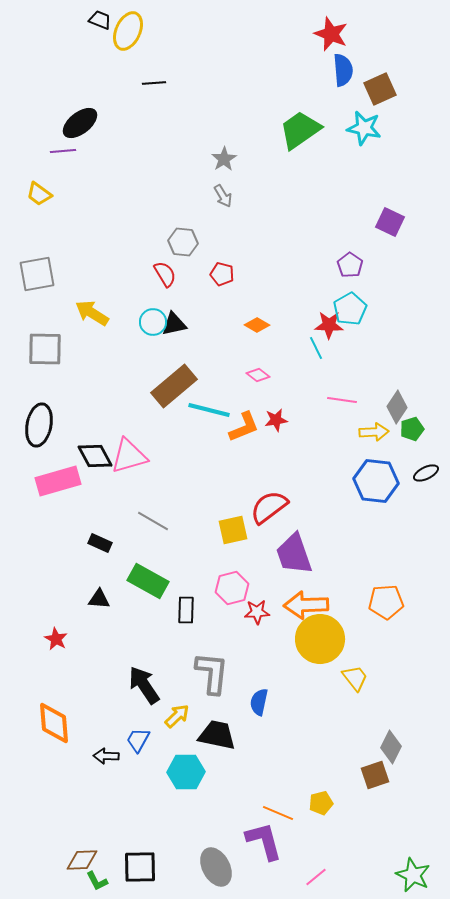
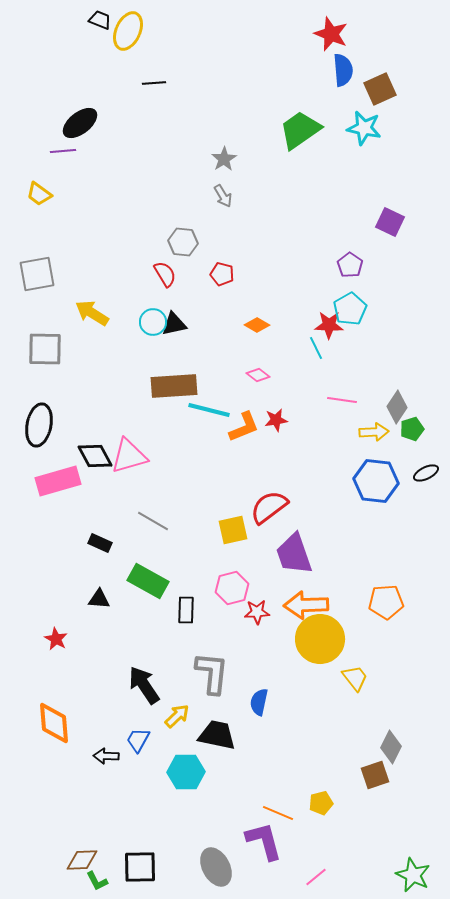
brown rectangle at (174, 386): rotated 36 degrees clockwise
